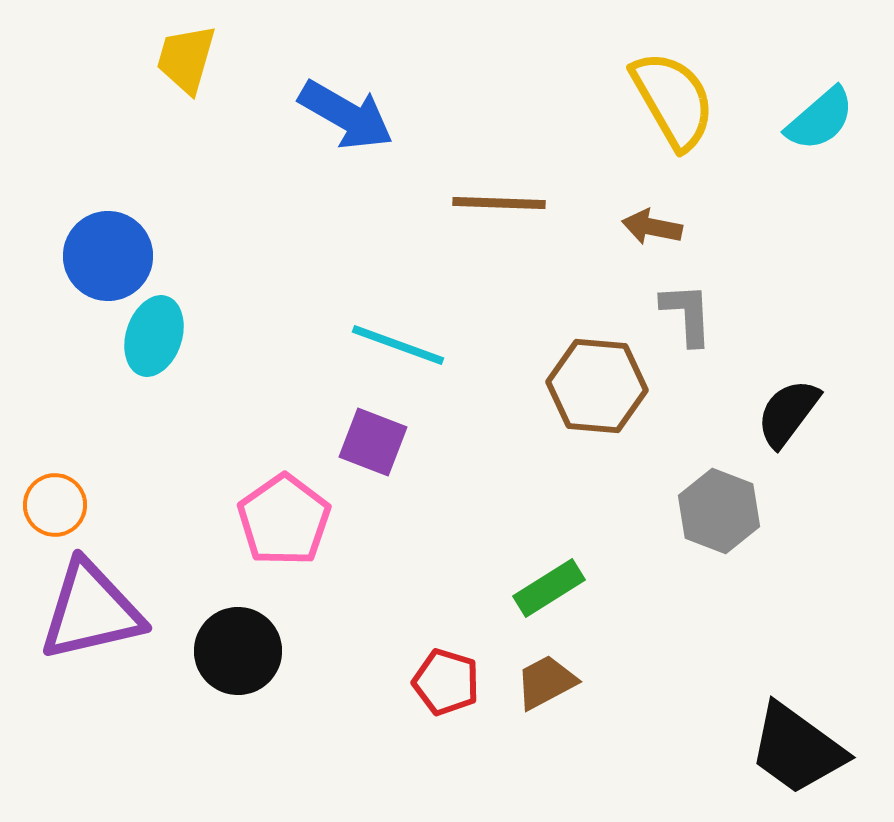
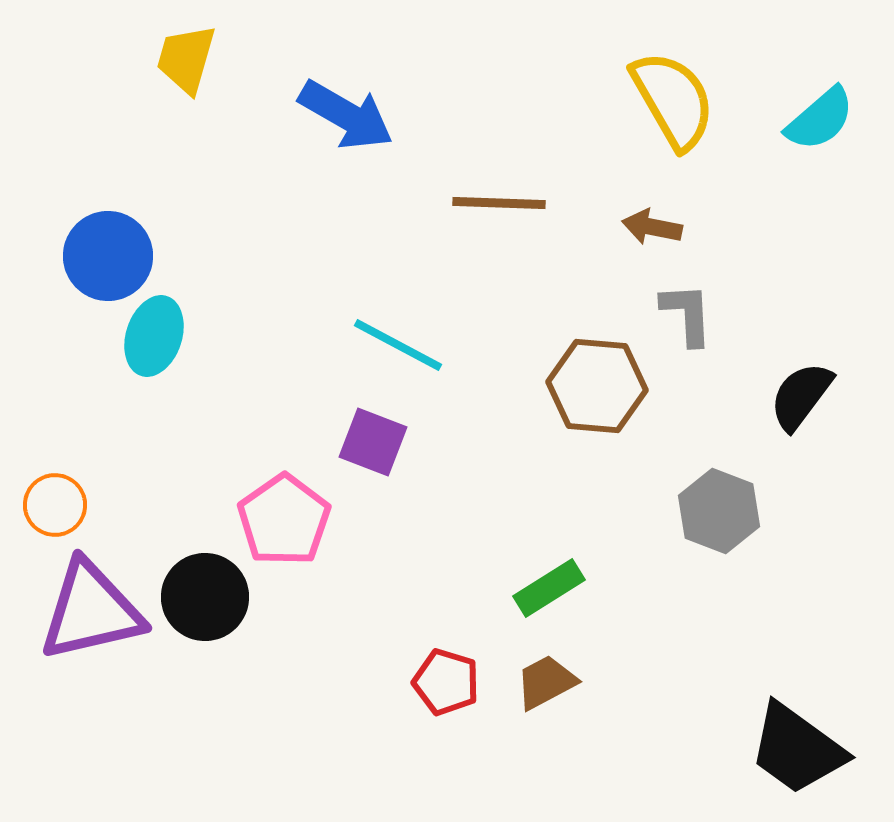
cyan line: rotated 8 degrees clockwise
black semicircle: moved 13 px right, 17 px up
black circle: moved 33 px left, 54 px up
